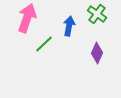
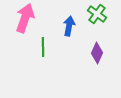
pink arrow: moved 2 px left
green line: moved 1 px left, 3 px down; rotated 48 degrees counterclockwise
